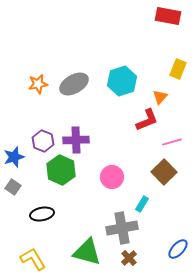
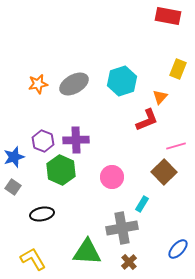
pink line: moved 4 px right, 4 px down
green triangle: rotated 12 degrees counterclockwise
brown cross: moved 4 px down
